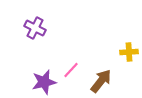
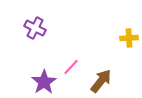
yellow cross: moved 14 px up
pink line: moved 3 px up
purple star: rotated 20 degrees counterclockwise
